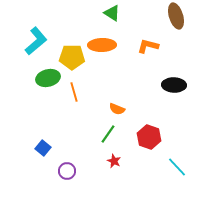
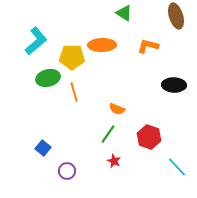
green triangle: moved 12 px right
